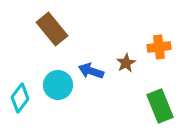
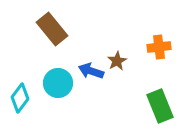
brown star: moved 9 px left, 2 px up
cyan circle: moved 2 px up
